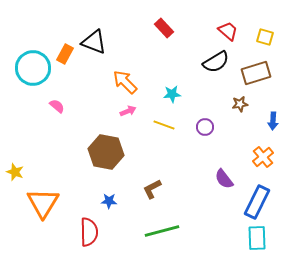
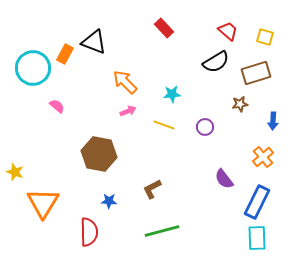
brown hexagon: moved 7 px left, 2 px down
